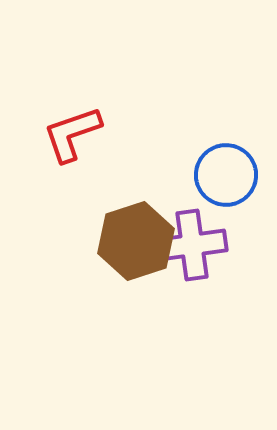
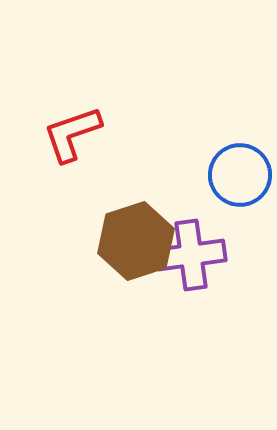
blue circle: moved 14 px right
purple cross: moved 1 px left, 10 px down
